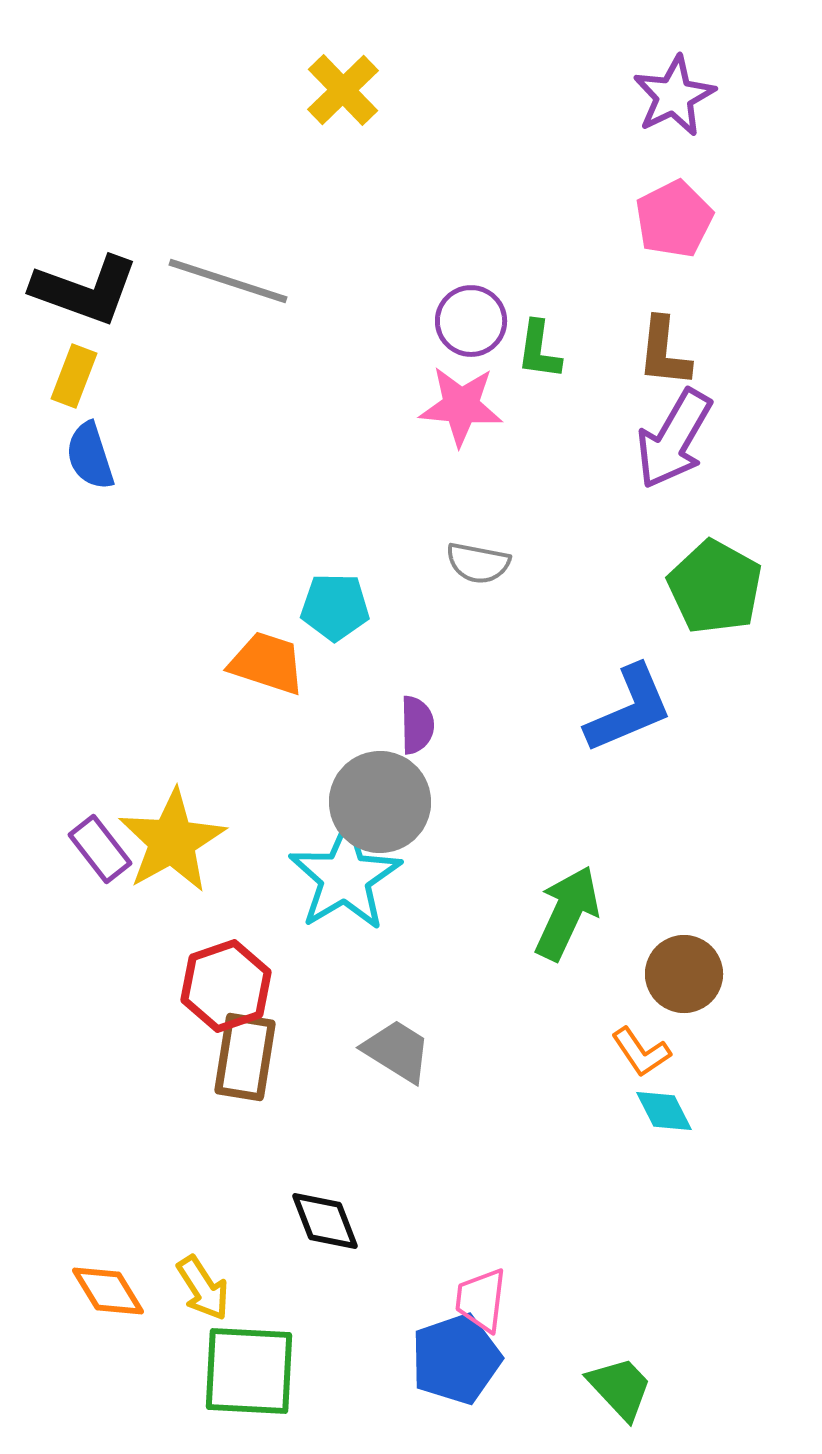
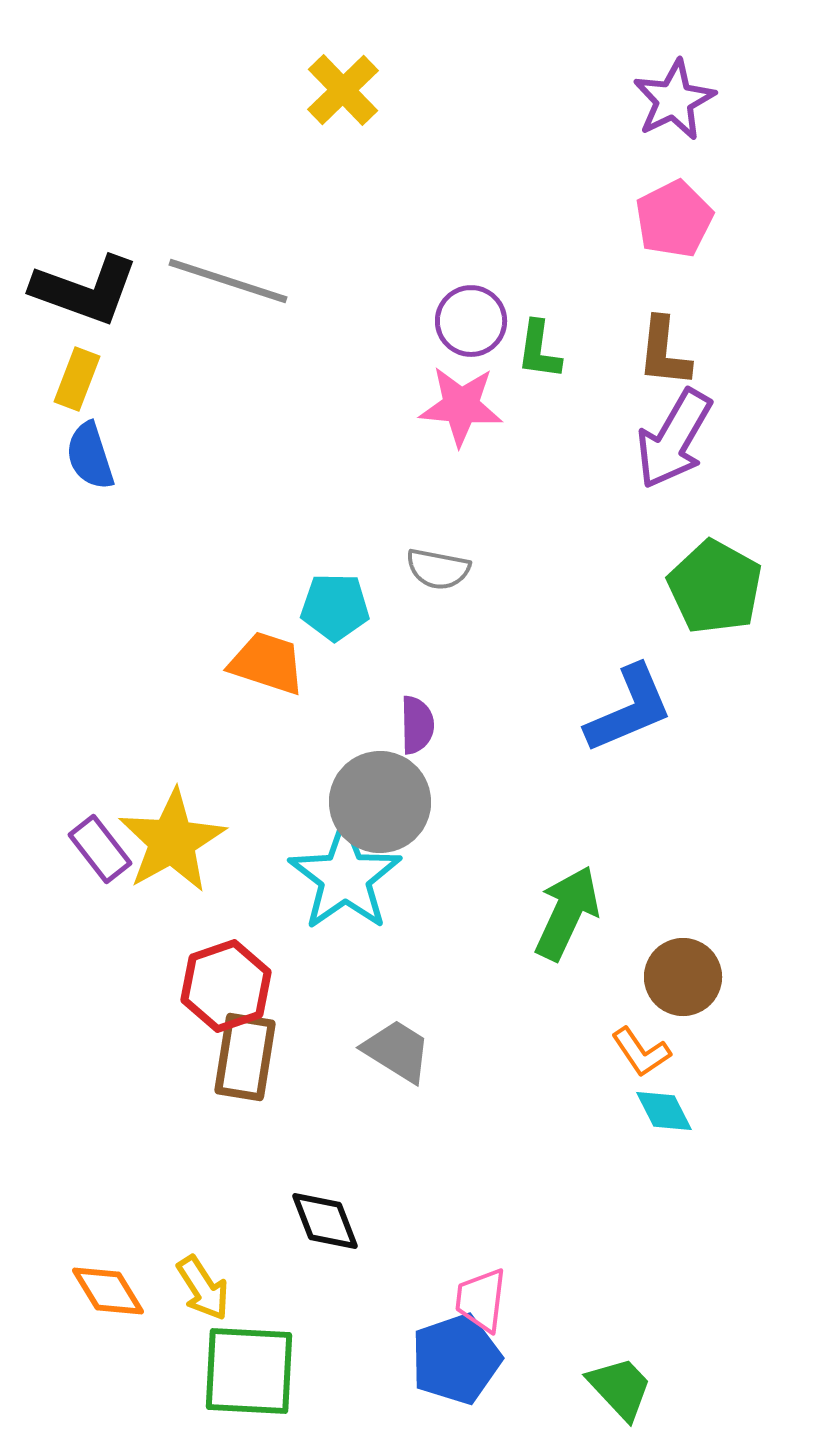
purple star: moved 4 px down
yellow rectangle: moved 3 px right, 3 px down
gray semicircle: moved 40 px left, 6 px down
cyan star: rotated 4 degrees counterclockwise
brown circle: moved 1 px left, 3 px down
